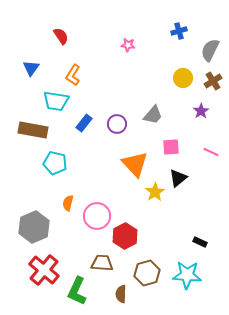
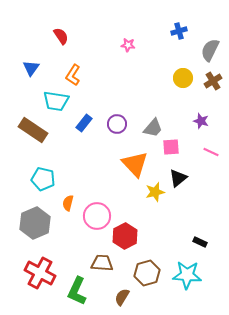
purple star: moved 10 px down; rotated 21 degrees counterclockwise
gray trapezoid: moved 13 px down
brown rectangle: rotated 24 degrees clockwise
cyan pentagon: moved 12 px left, 16 px down
yellow star: rotated 18 degrees clockwise
gray hexagon: moved 1 px right, 4 px up
red cross: moved 4 px left, 3 px down; rotated 12 degrees counterclockwise
brown semicircle: moved 1 px right, 3 px down; rotated 30 degrees clockwise
